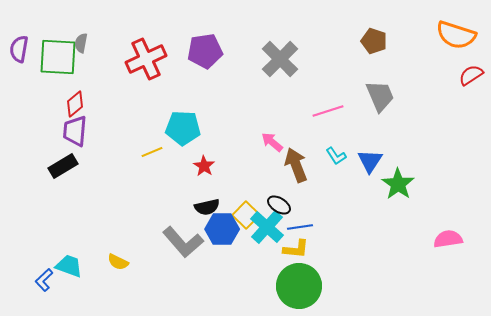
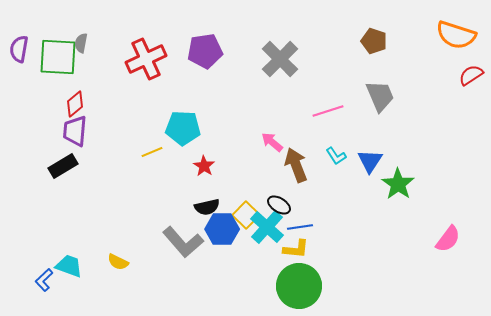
pink semicircle: rotated 136 degrees clockwise
